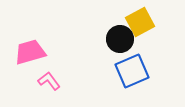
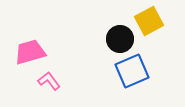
yellow square: moved 9 px right, 1 px up
